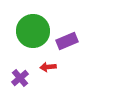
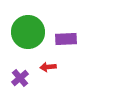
green circle: moved 5 px left, 1 px down
purple rectangle: moved 1 px left, 2 px up; rotated 20 degrees clockwise
